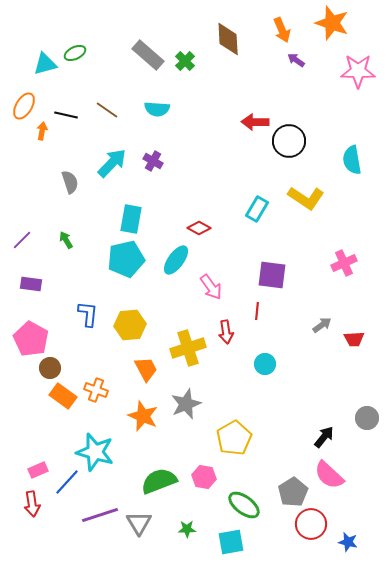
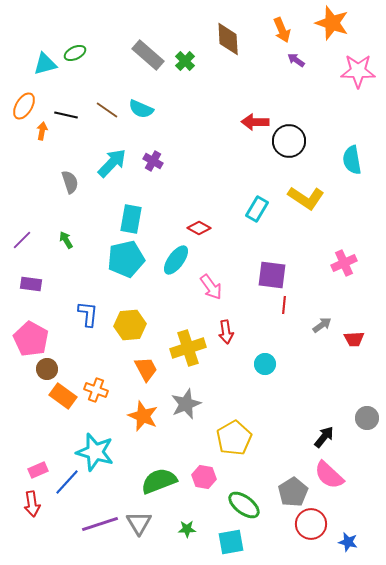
cyan semicircle at (157, 109): moved 16 px left; rotated 20 degrees clockwise
red line at (257, 311): moved 27 px right, 6 px up
brown circle at (50, 368): moved 3 px left, 1 px down
purple line at (100, 515): moved 9 px down
